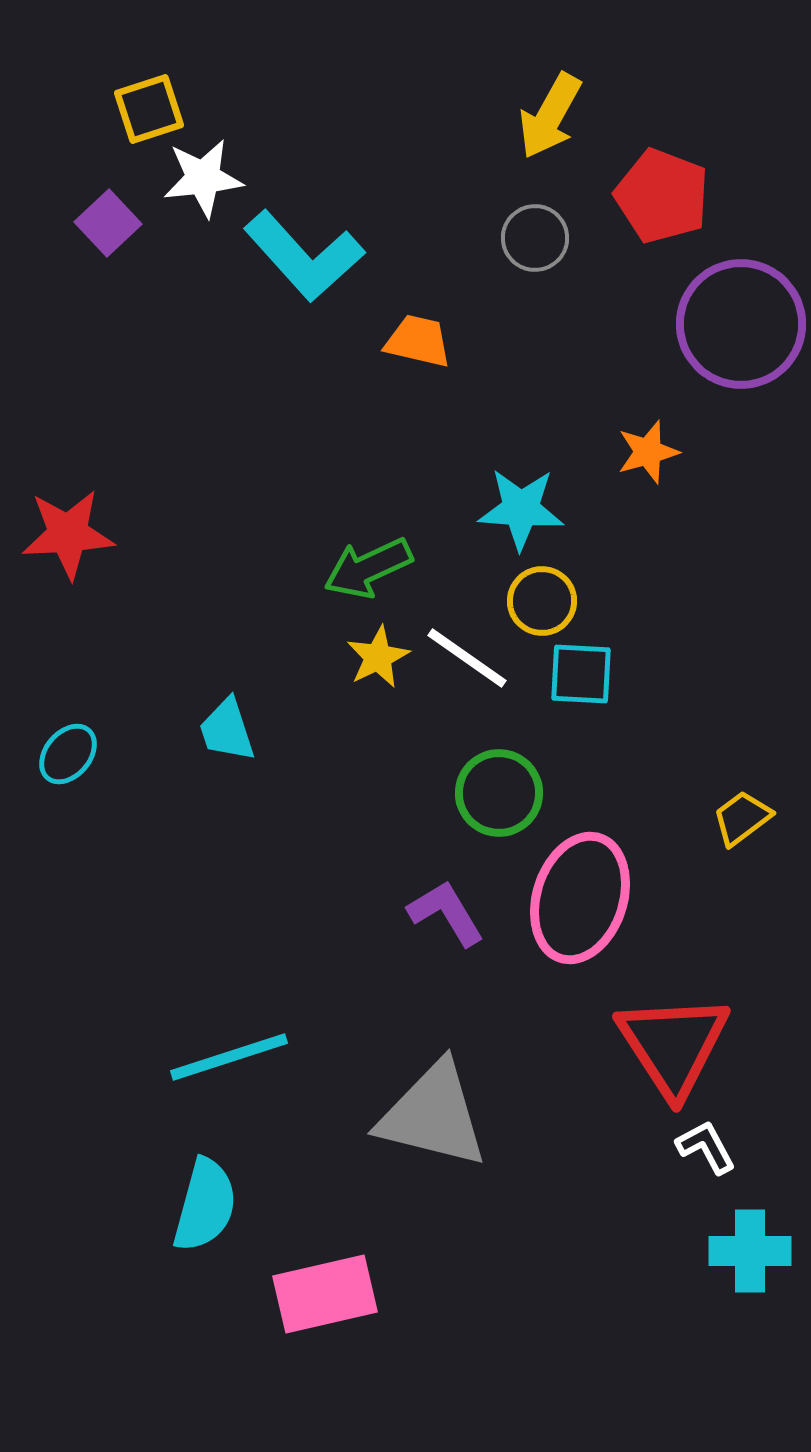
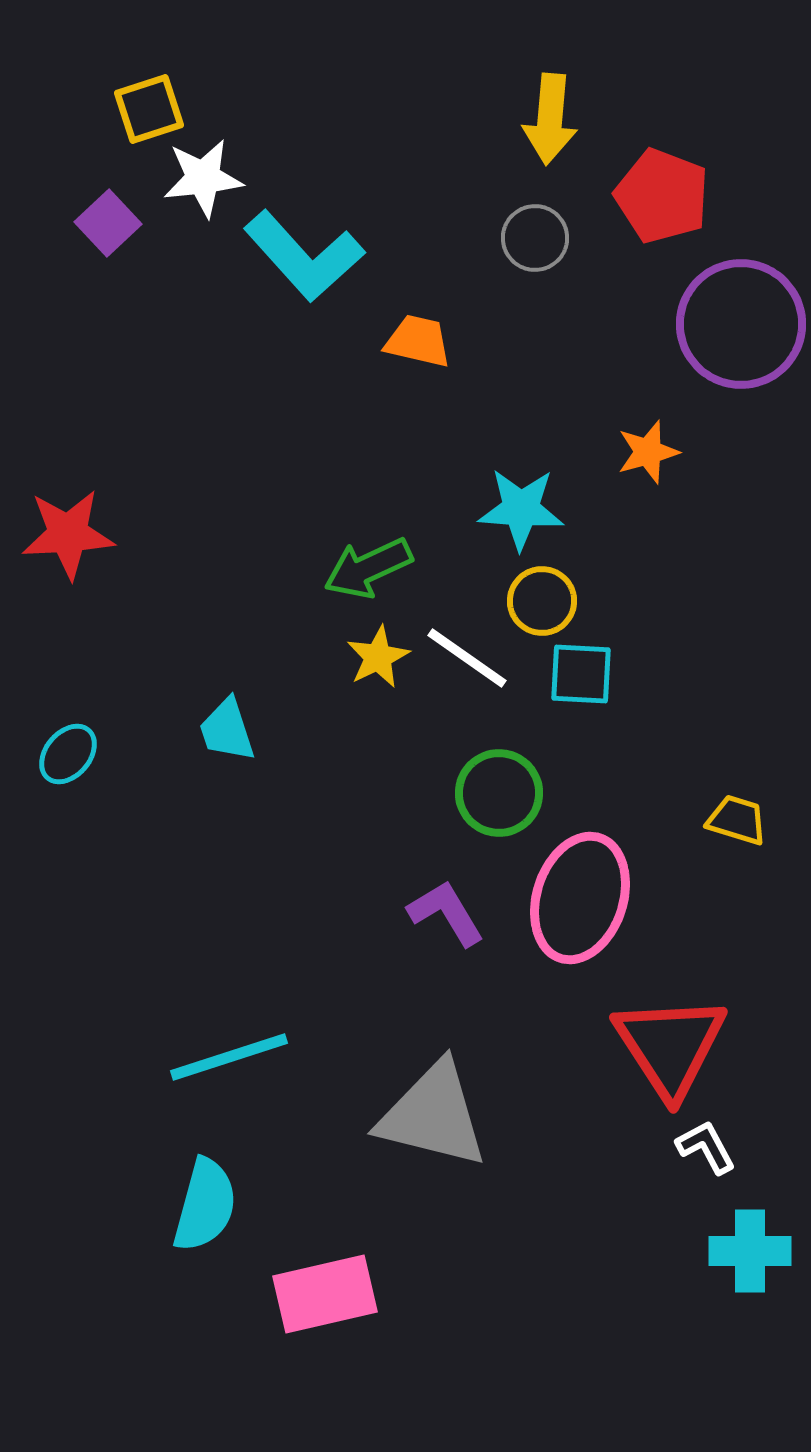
yellow arrow: moved 3 px down; rotated 24 degrees counterclockwise
yellow trapezoid: moved 5 px left, 2 px down; rotated 54 degrees clockwise
red triangle: moved 3 px left, 1 px down
